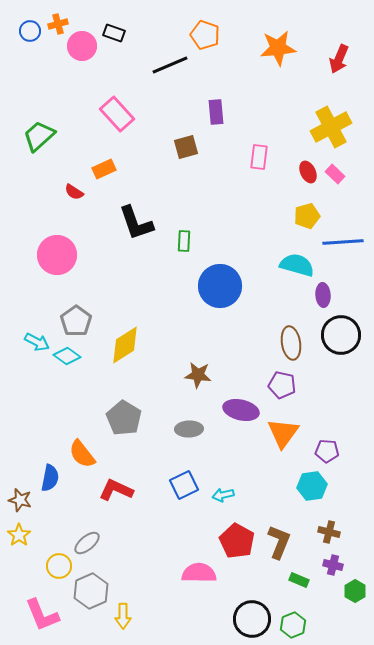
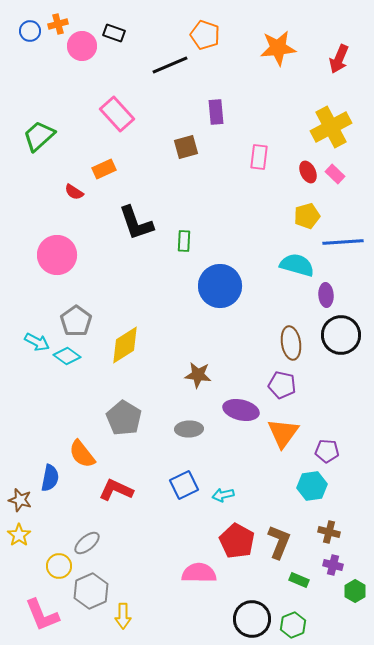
purple ellipse at (323, 295): moved 3 px right
